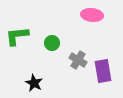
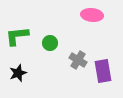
green circle: moved 2 px left
black star: moved 16 px left, 10 px up; rotated 24 degrees clockwise
